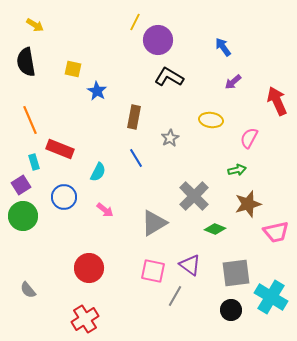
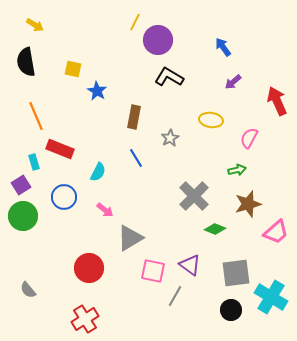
orange line: moved 6 px right, 4 px up
gray triangle: moved 24 px left, 15 px down
pink trapezoid: rotated 28 degrees counterclockwise
